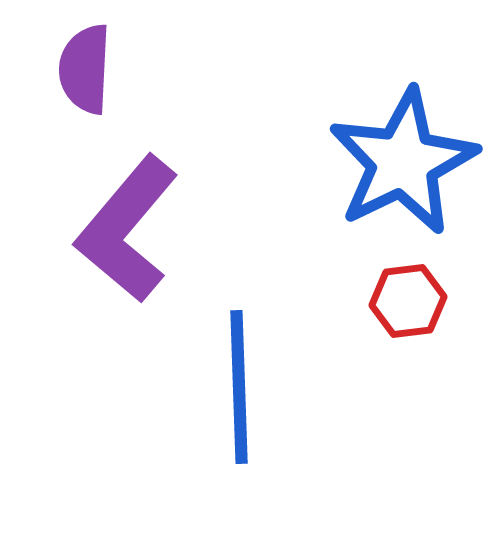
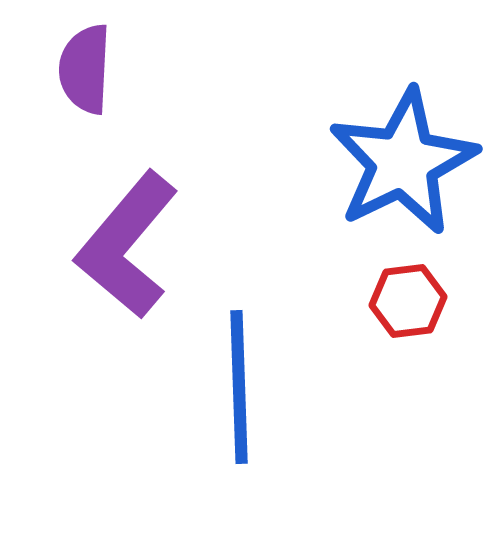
purple L-shape: moved 16 px down
